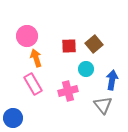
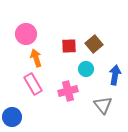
pink circle: moved 1 px left, 2 px up
blue arrow: moved 3 px right, 5 px up
blue circle: moved 1 px left, 1 px up
